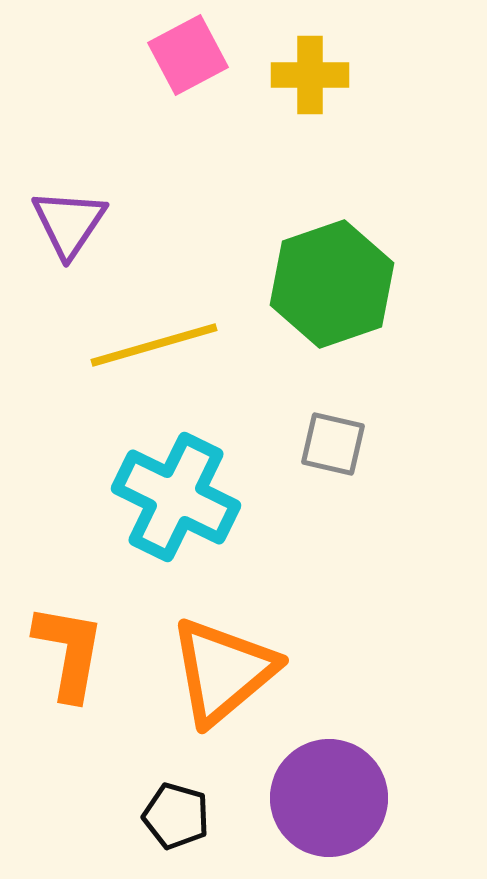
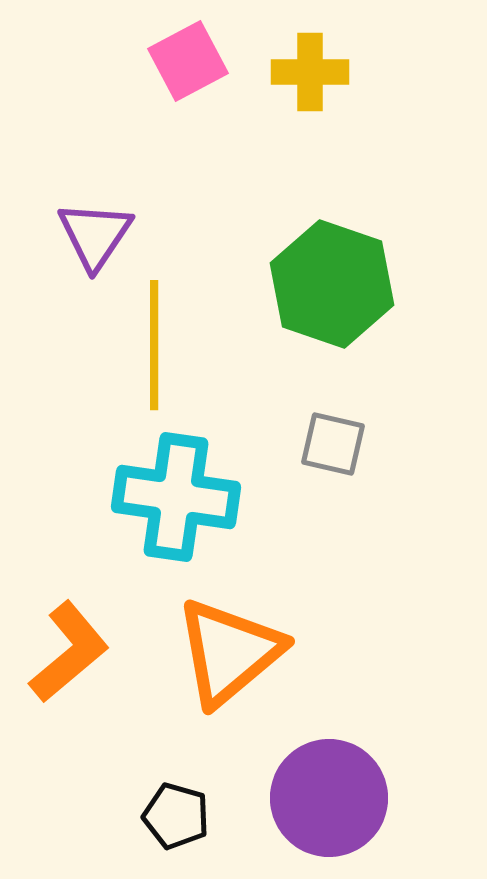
pink square: moved 6 px down
yellow cross: moved 3 px up
purple triangle: moved 26 px right, 12 px down
green hexagon: rotated 22 degrees counterclockwise
yellow line: rotated 74 degrees counterclockwise
cyan cross: rotated 18 degrees counterclockwise
orange L-shape: rotated 40 degrees clockwise
orange triangle: moved 6 px right, 19 px up
